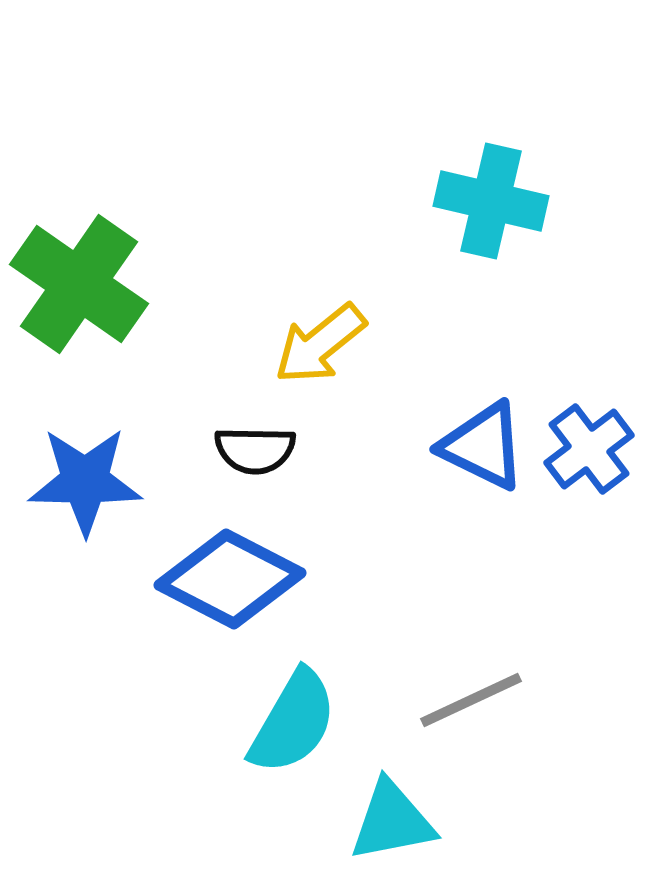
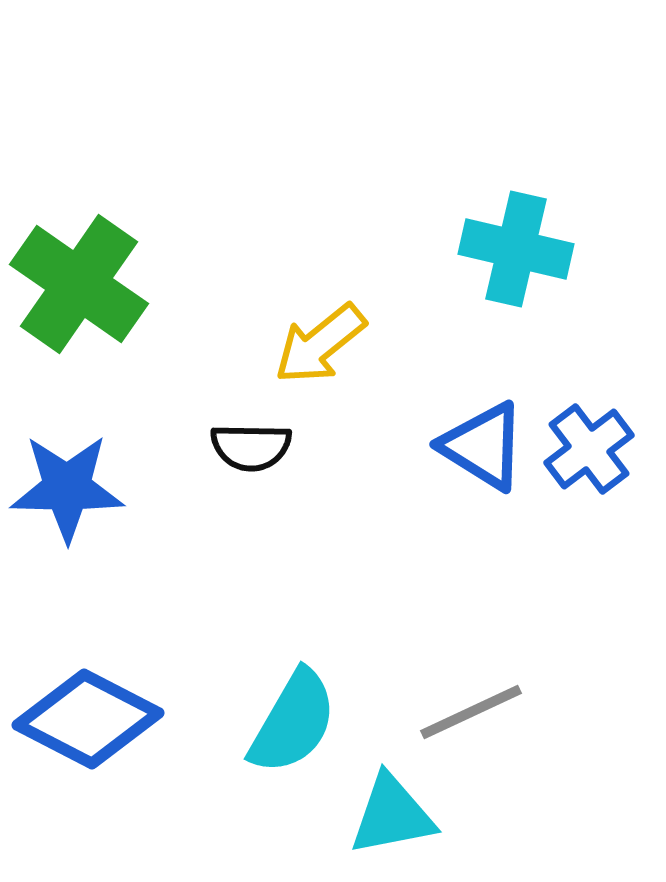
cyan cross: moved 25 px right, 48 px down
blue triangle: rotated 6 degrees clockwise
black semicircle: moved 4 px left, 3 px up
blue star: moved 18 px left, 7 px down
blue diamond: moved 142 px left, 140 px down
gray line: moved 12 px down
cyan triangle: moved 6 px up
